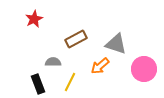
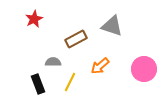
gray triangle: moved 4 px left, 18 px up
